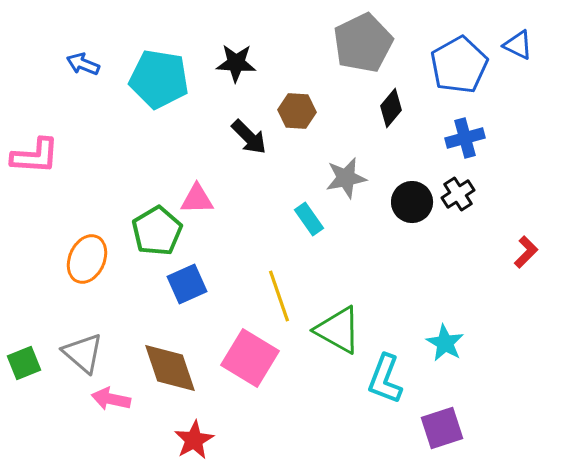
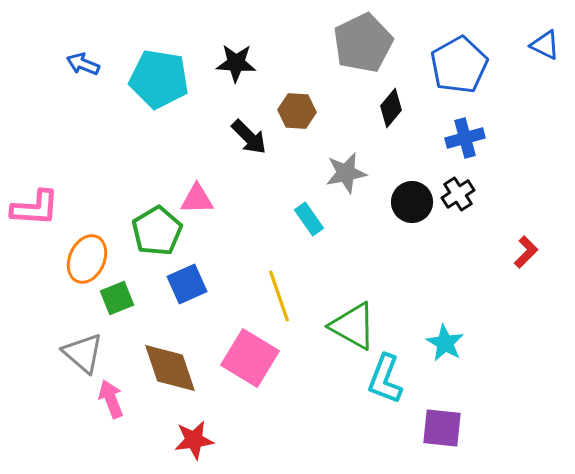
blue triangle: moved 27 px right
pink L-shape: moved 52 px down
gray star: moved 5 px up
green triangle: moved 15 px right, 4 px up
green square: moved 93 px right, 65 px up
pink arrow: rotated 57 degrees clockwise
purple square: rotated 24 degrees clockwise
red star: rotated 21 degrees clockwise
